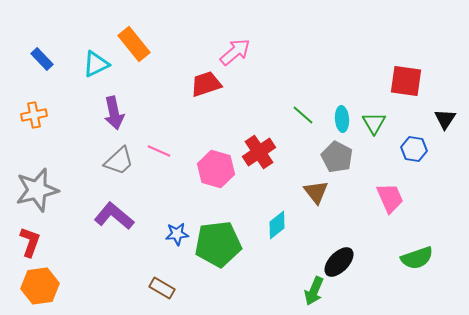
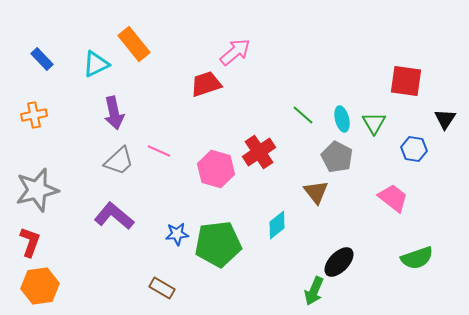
cyan ellipse: rotated 10 degrees counterclockwise
pink trapezoid: moved 3 px right; rotated 28 degrees counterclockwise
